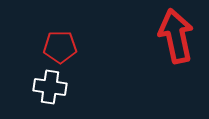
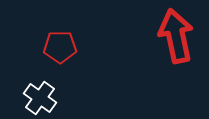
white cross: moved 10 px left, 11 px down; rotated 28 degrees clockwise
